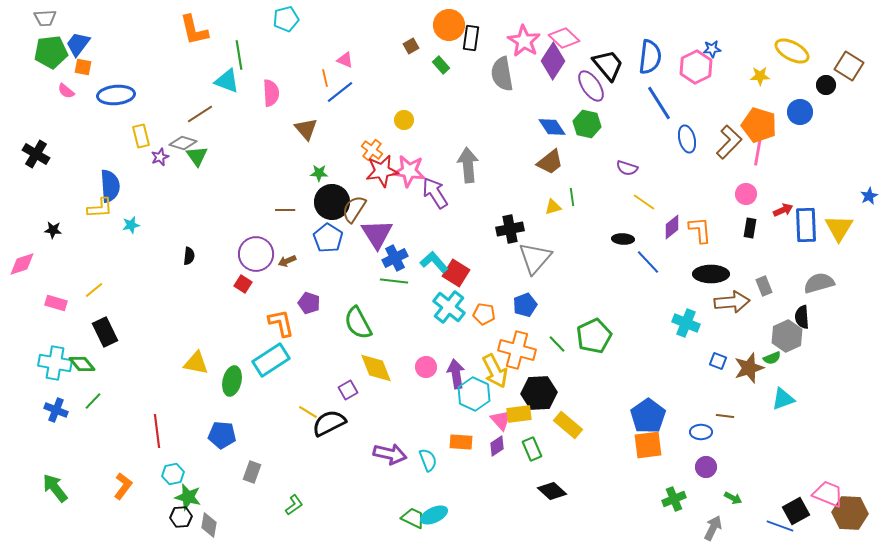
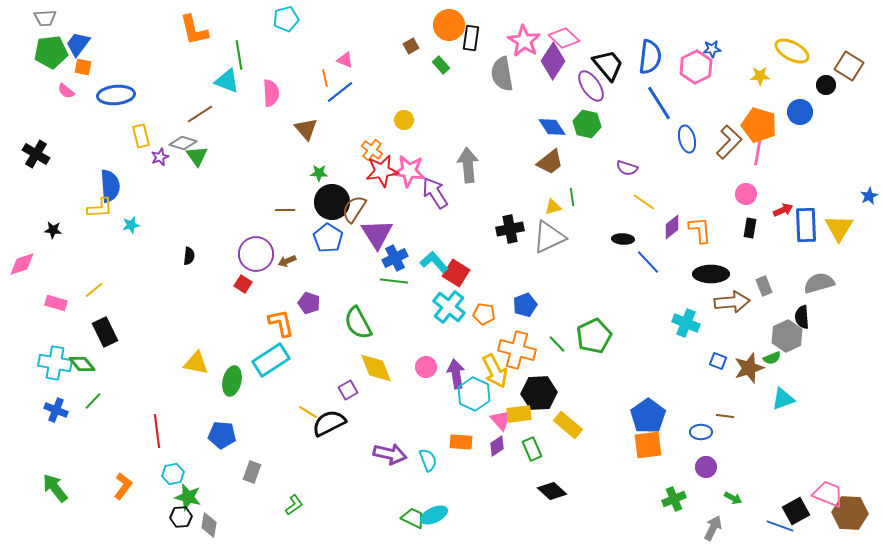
gray triangle at (535, 258): moved 14 px right, 21 px up; rotated 24 degrees clockwise
